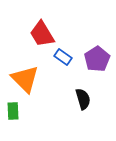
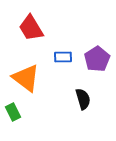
red trapezoid: moved 11 px left, 6 px up
blue rectangle: rotated 36 degrees counterclockwise
orange triangle: moved 1 px right, 1 px up; rotated 8 degrees counterclockwise
green rectangle: moved 1 px down; rotated 24 degrees counterclockwise
